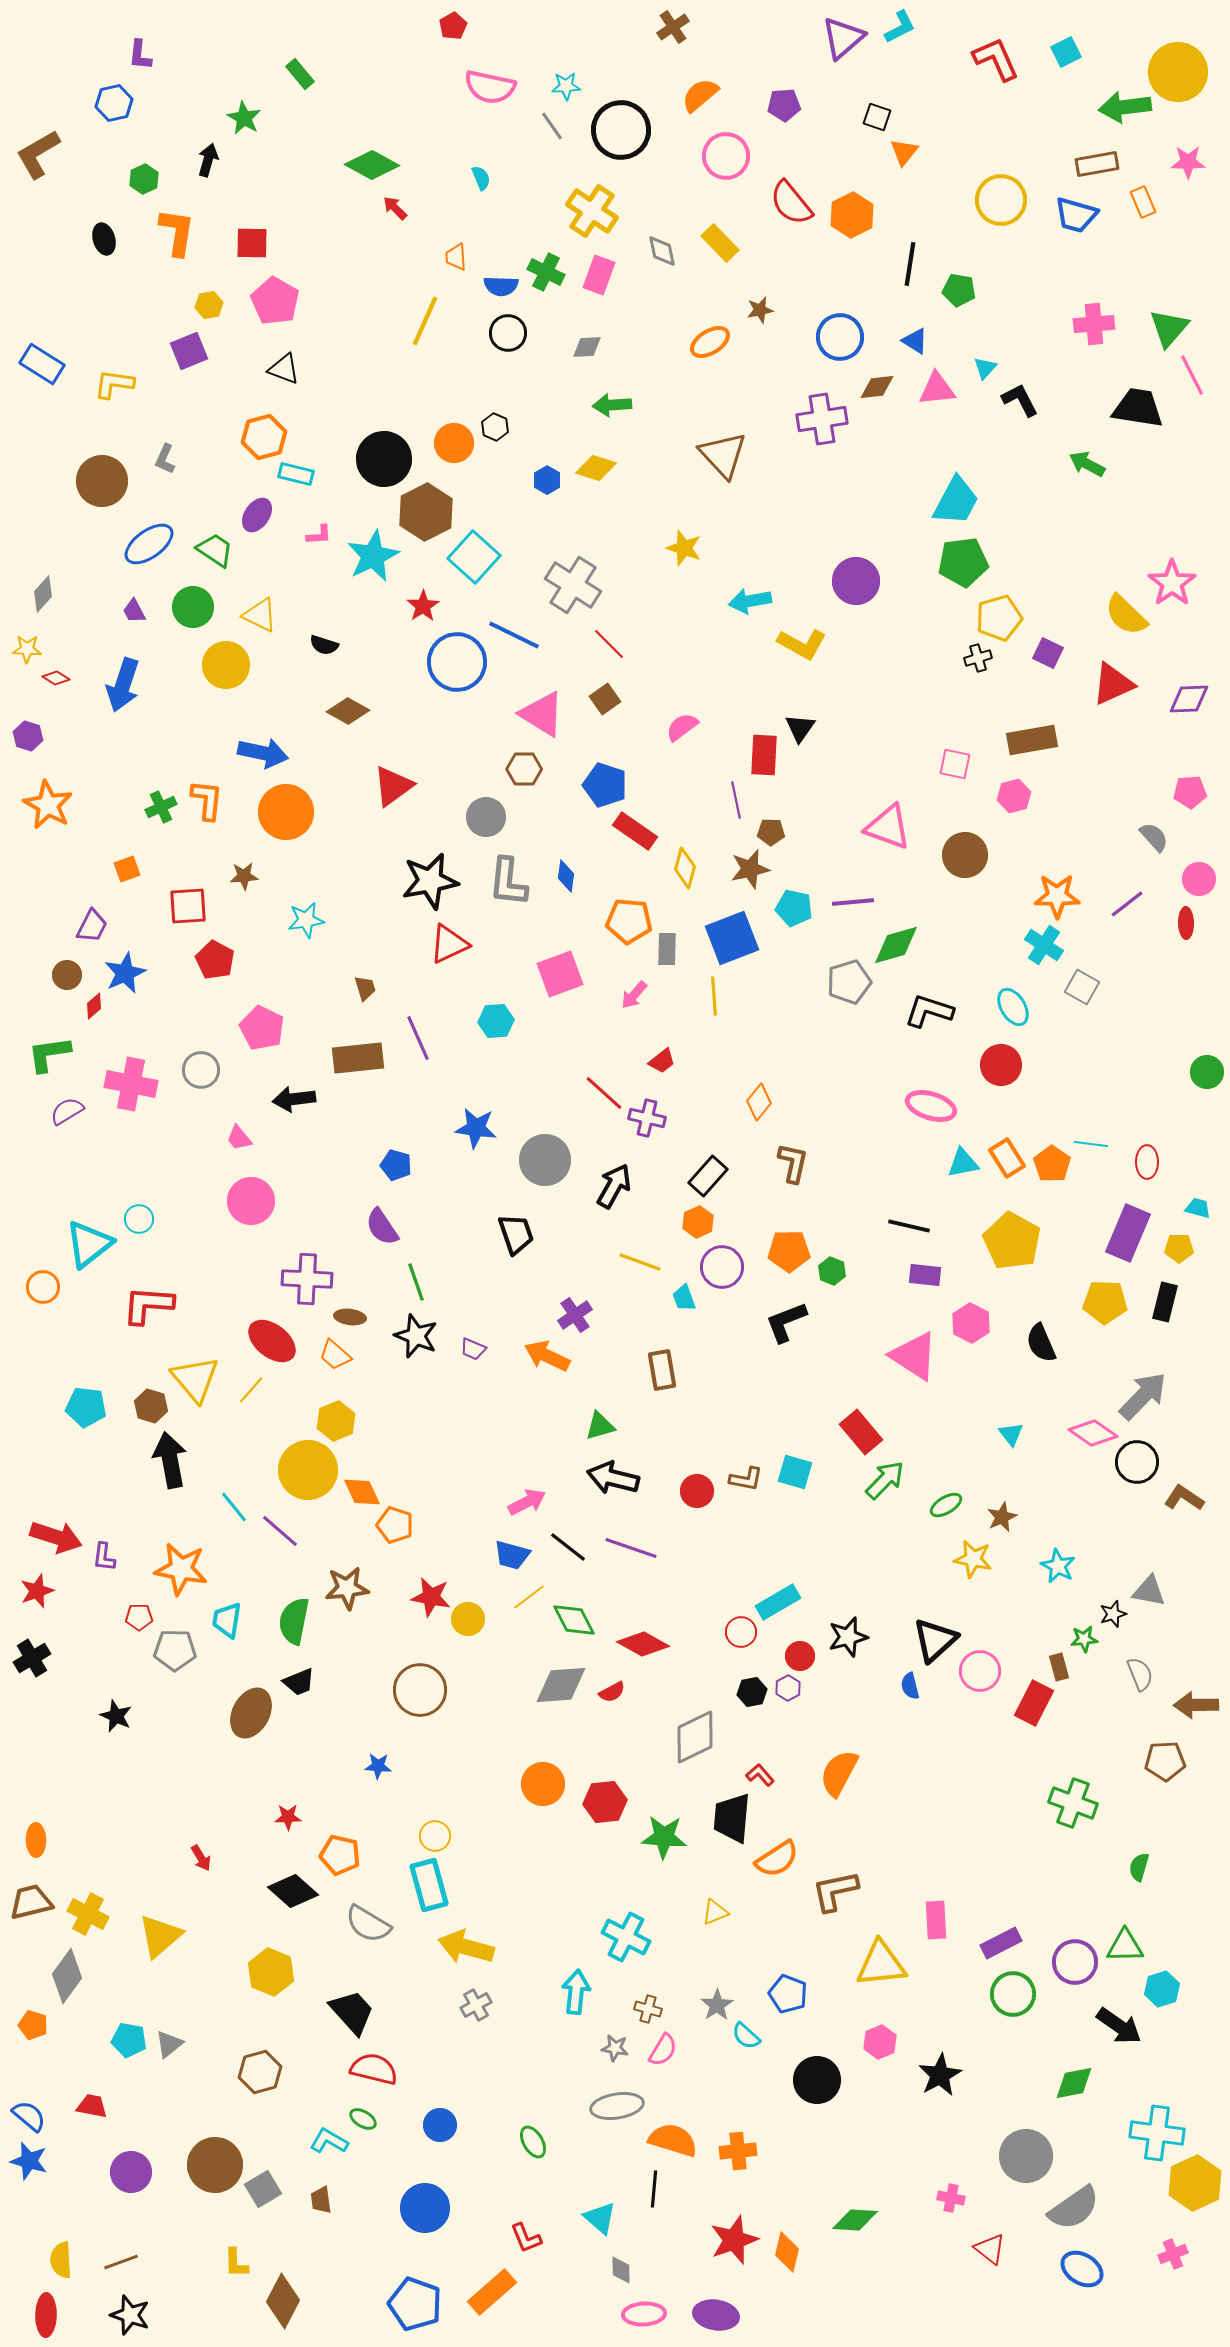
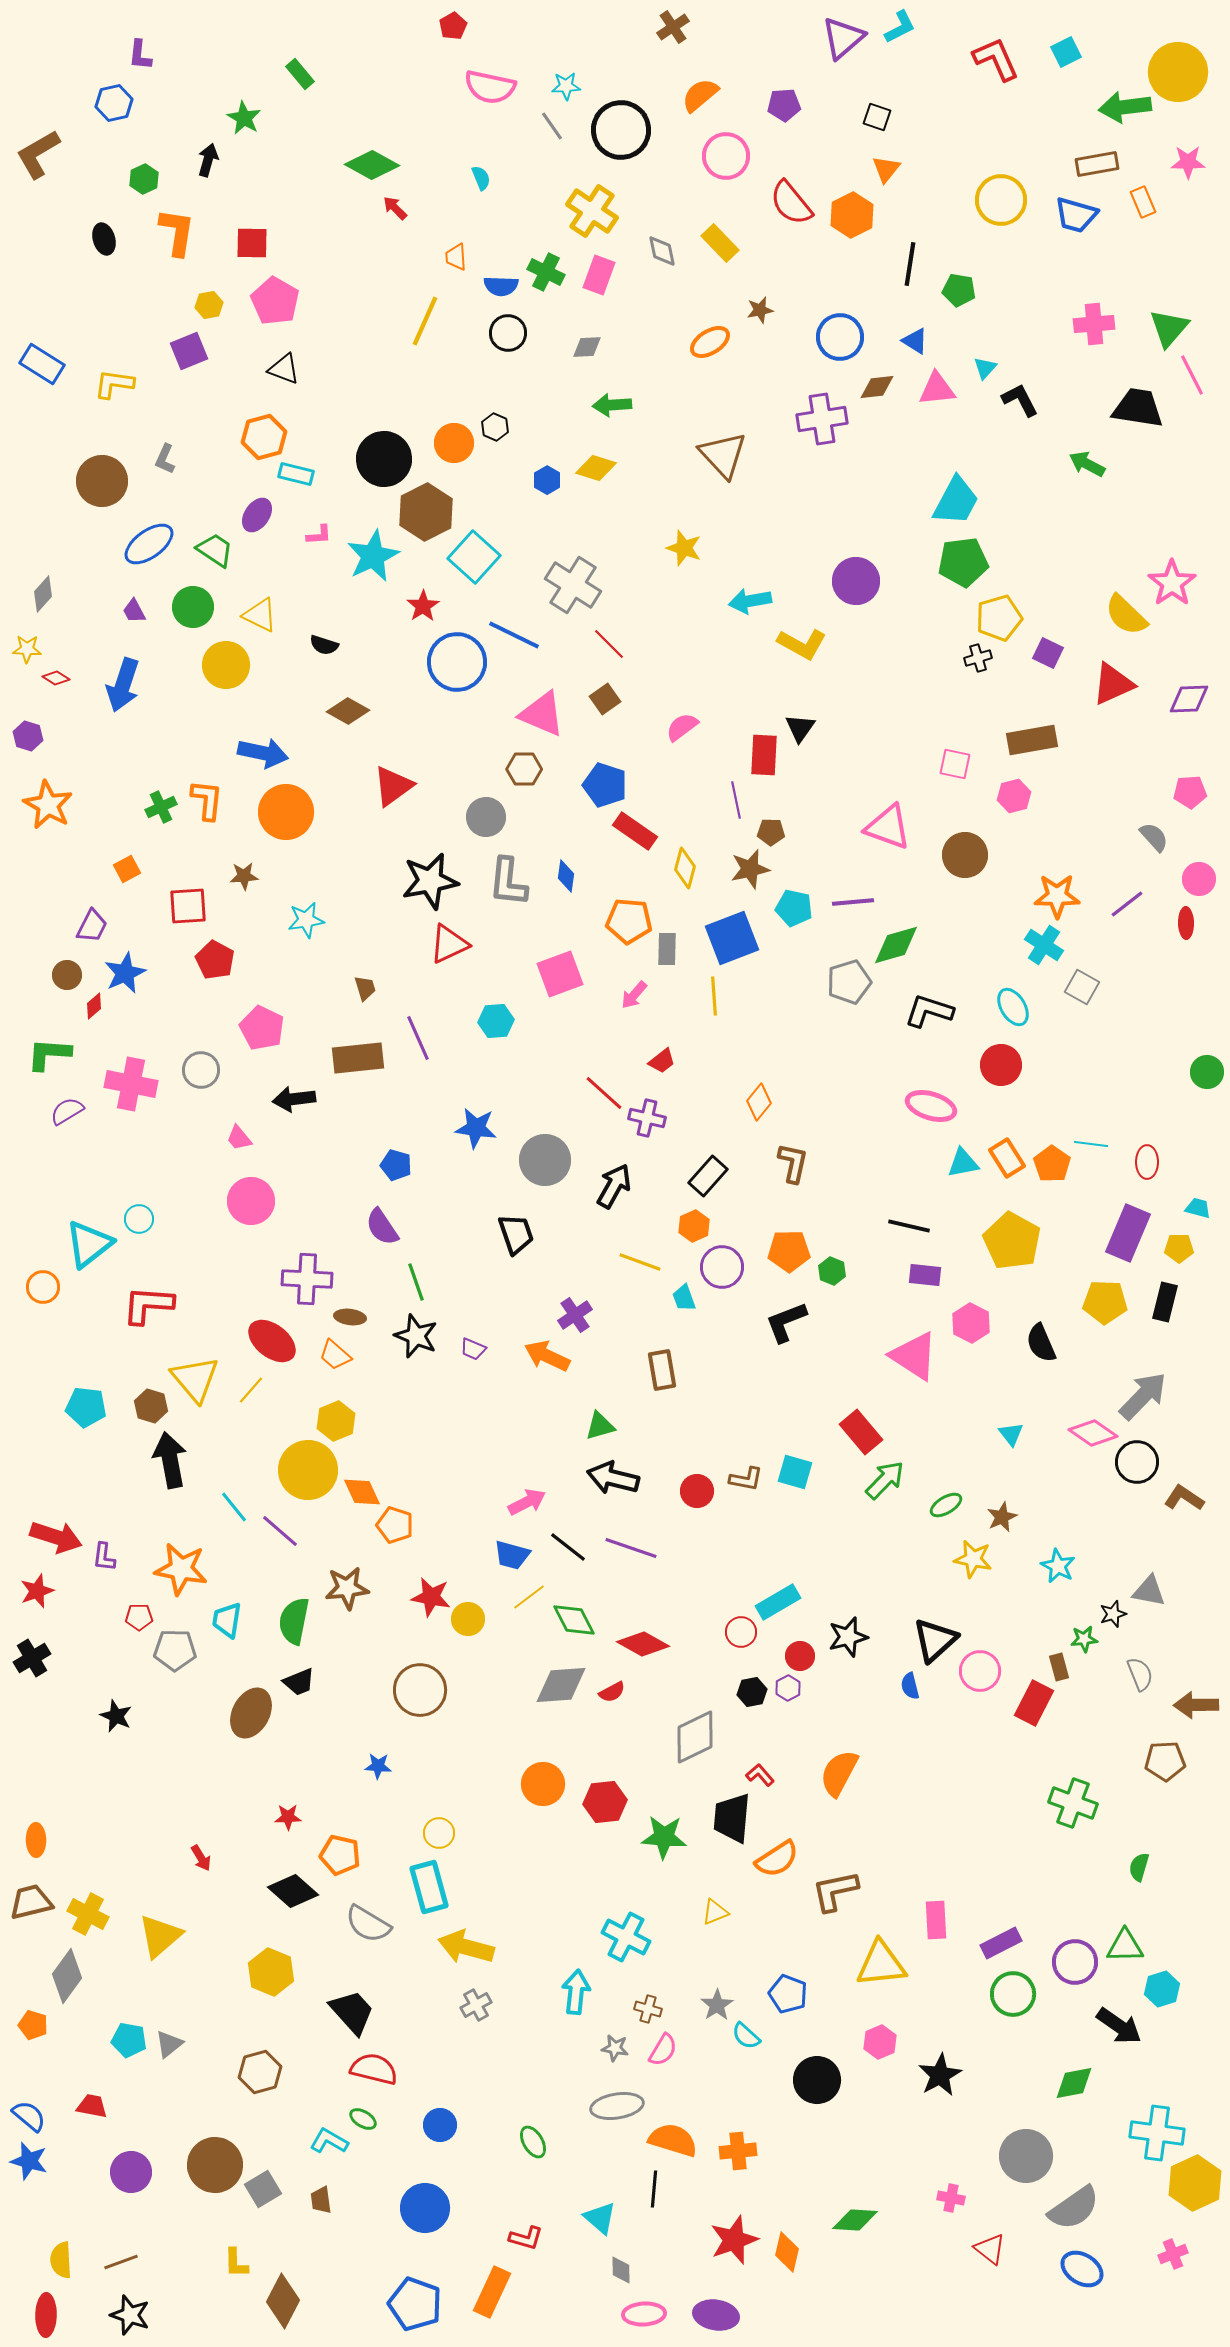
orange triangle at (904, 152): moved 18 px left, 17 px down
pink triangle at (542, 714): rotated 9 degrees counterclockwise
orange square at (127, 869): rotated 8 degrees counterclockwise
green L-shape at (49, 1054): rotated 12 degrees clockwise
orange hexagon at (698, 1222): moved 4 px left, 4 px down
yellow circle at (435, 1836): moved 4 px right, 3 px up
cyan rectangle at (429, 1885): moved 2 px down
red L-shape at (526, 2238): rotated 52 degrees counterclockwise
orange rectangle at (492, 2292): rotated 24 degrees counterclockwise
